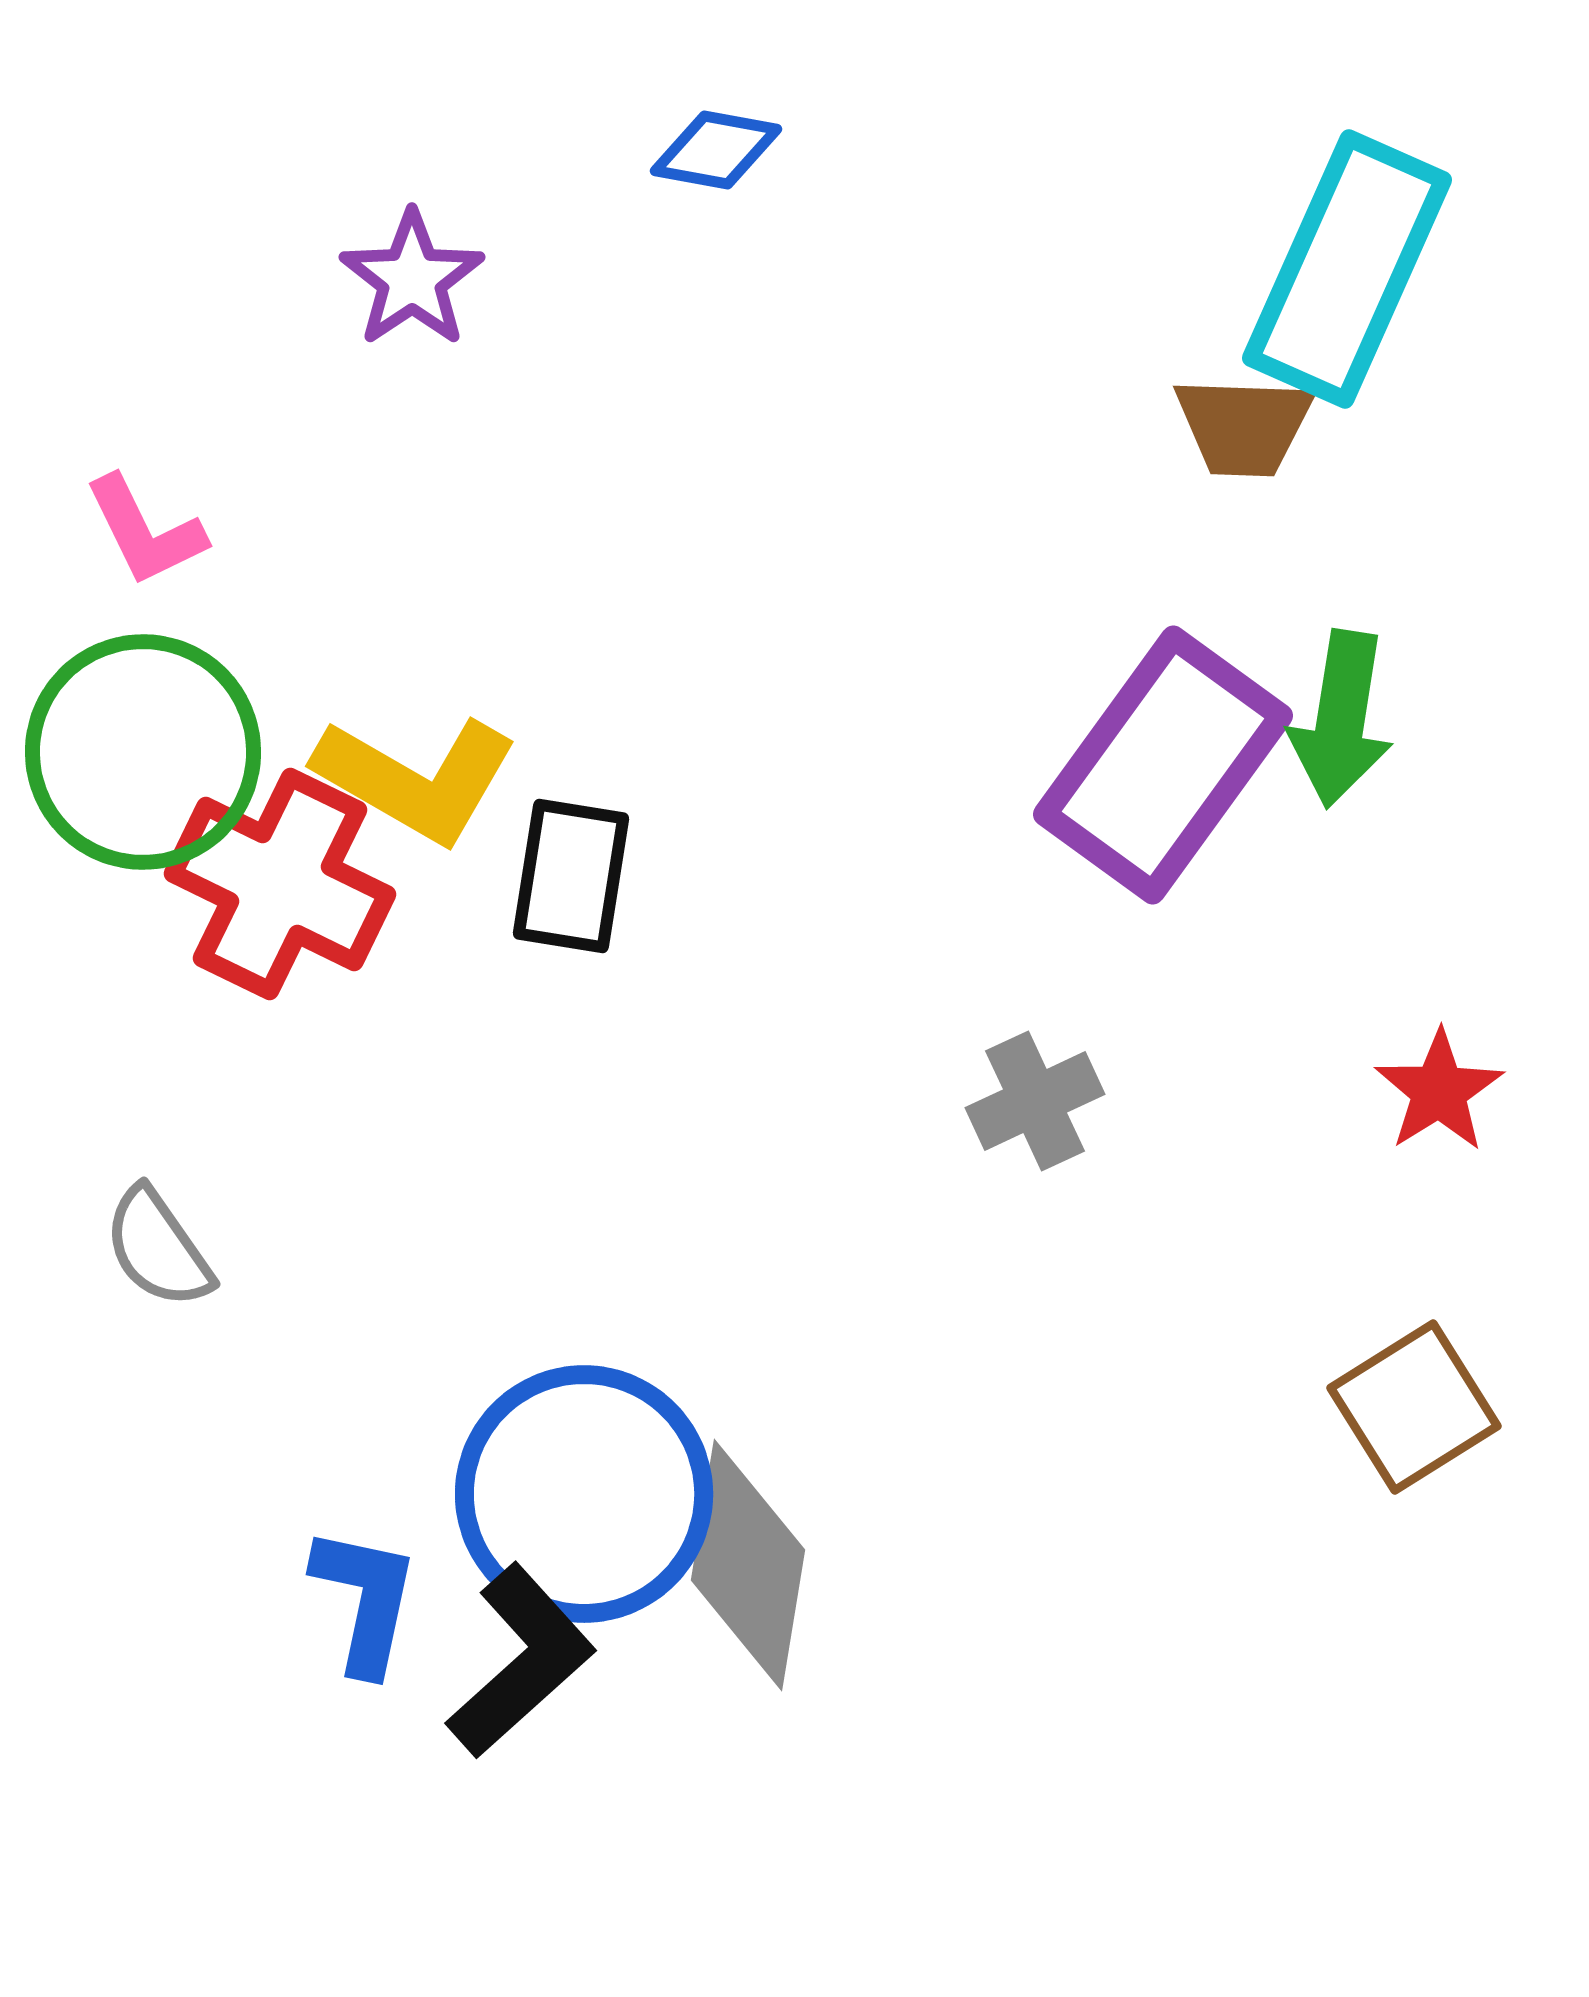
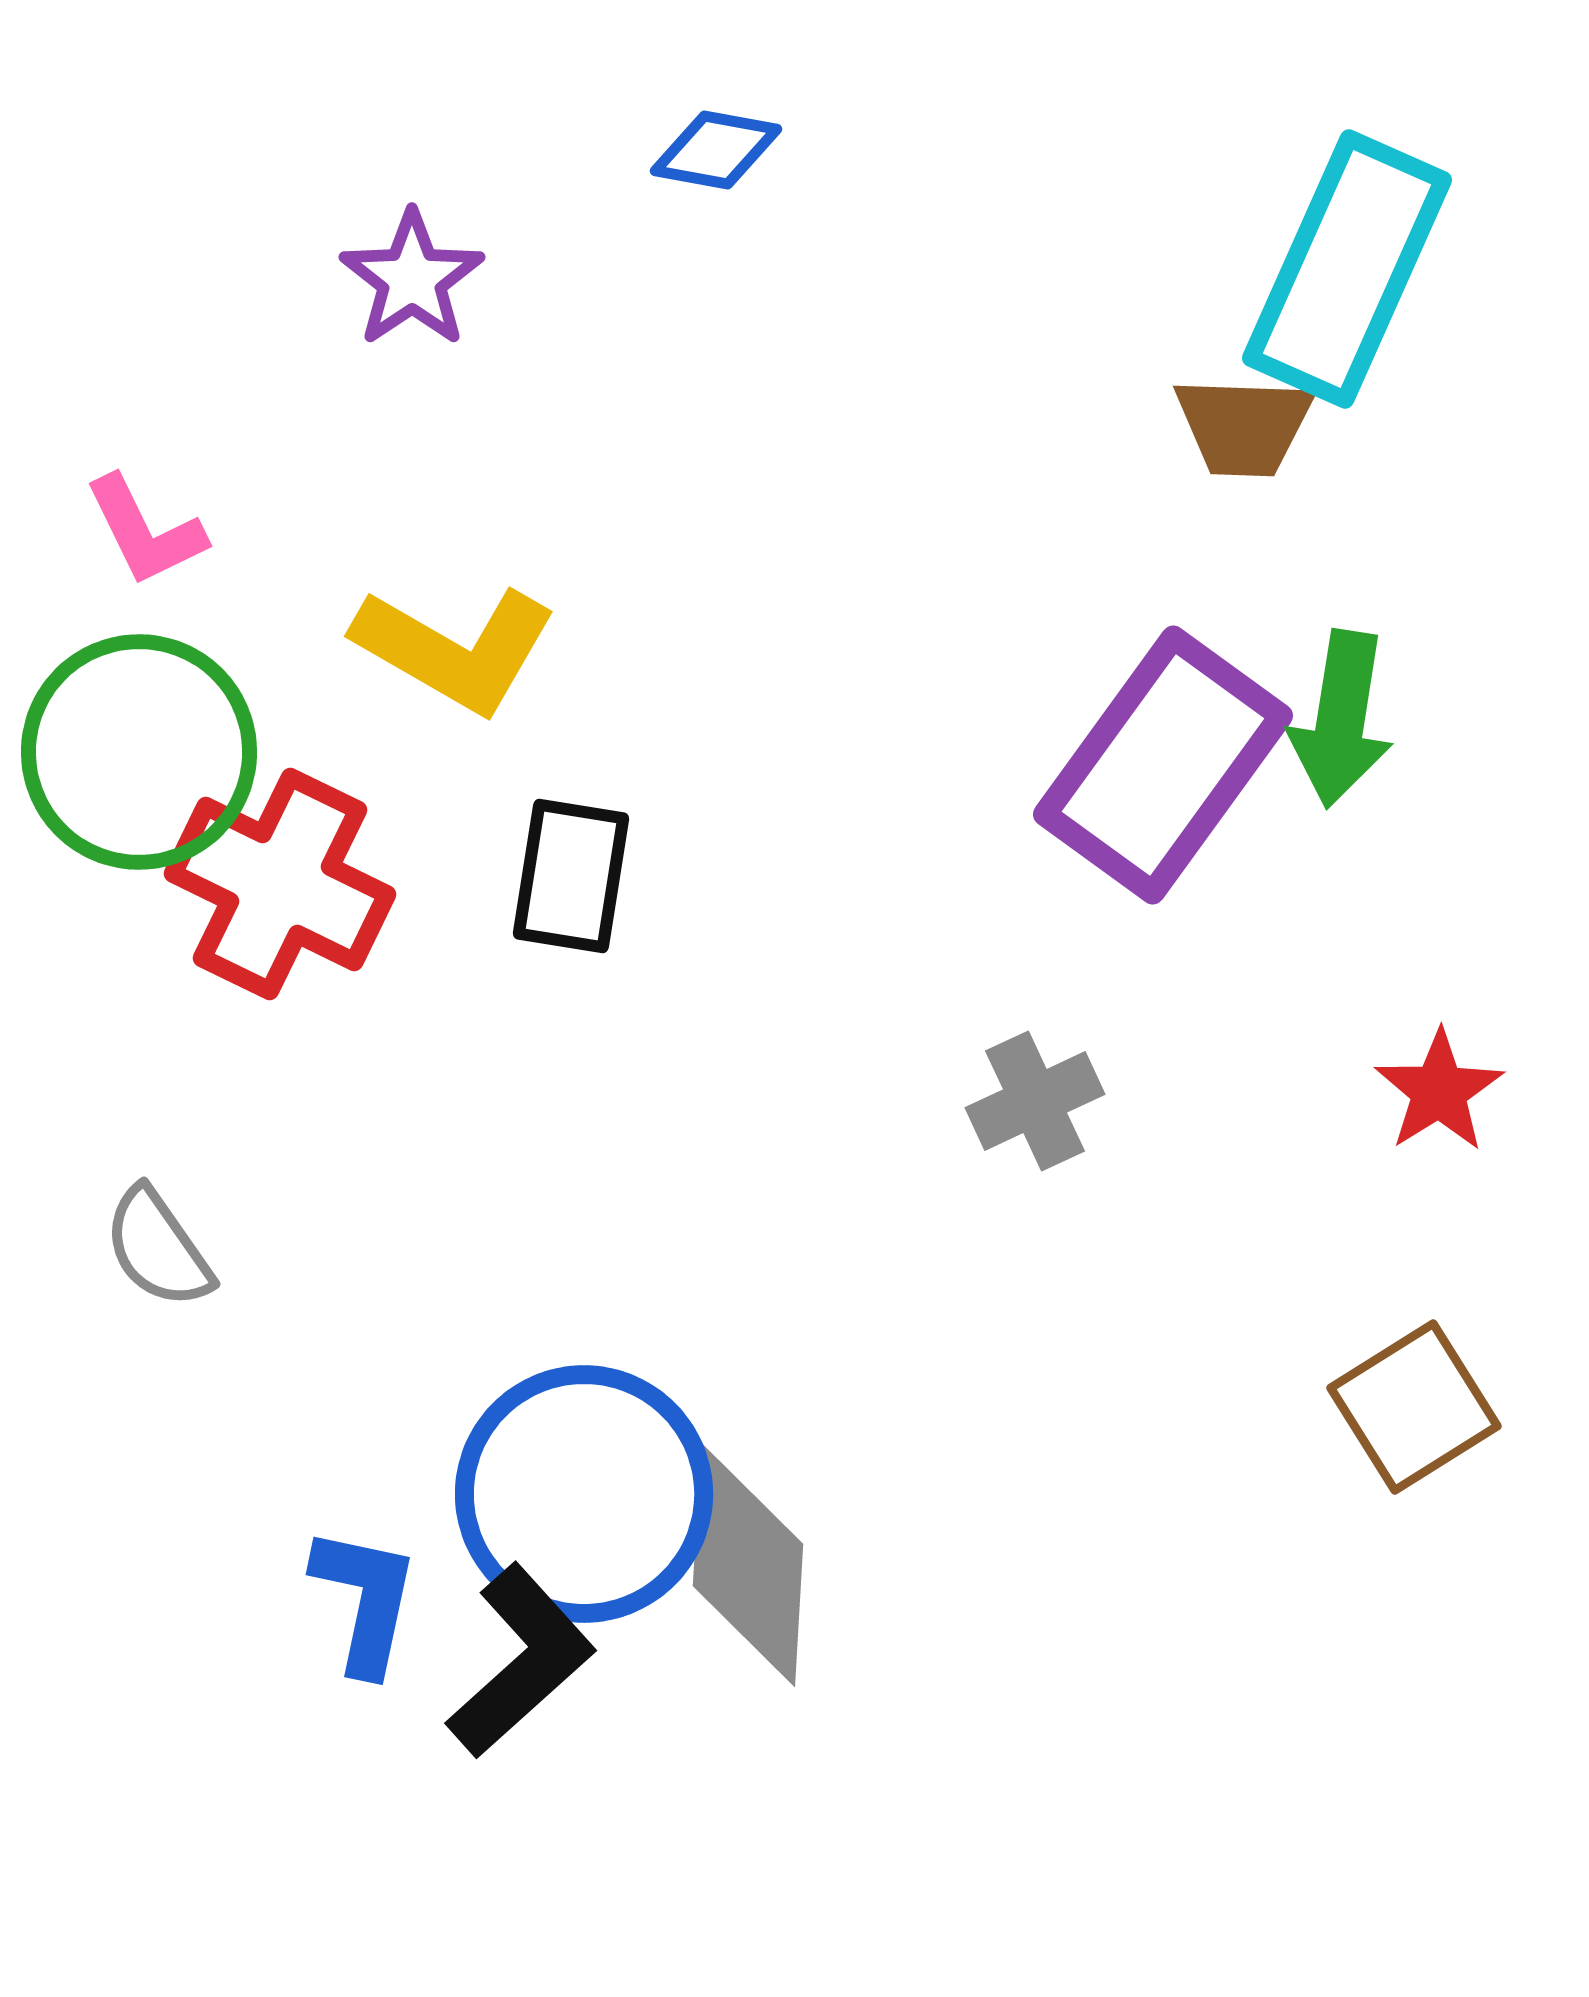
green circle: moved 4 px left
yellow L-shape: moved 39 px right, 130 px up
gray diamond: rotated 6 degrees counterclockwise
